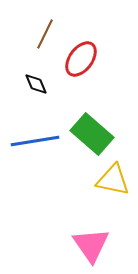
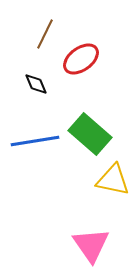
red ellipse: rotated 18 degrees clockwise
green rectangle: moved 2 px left
